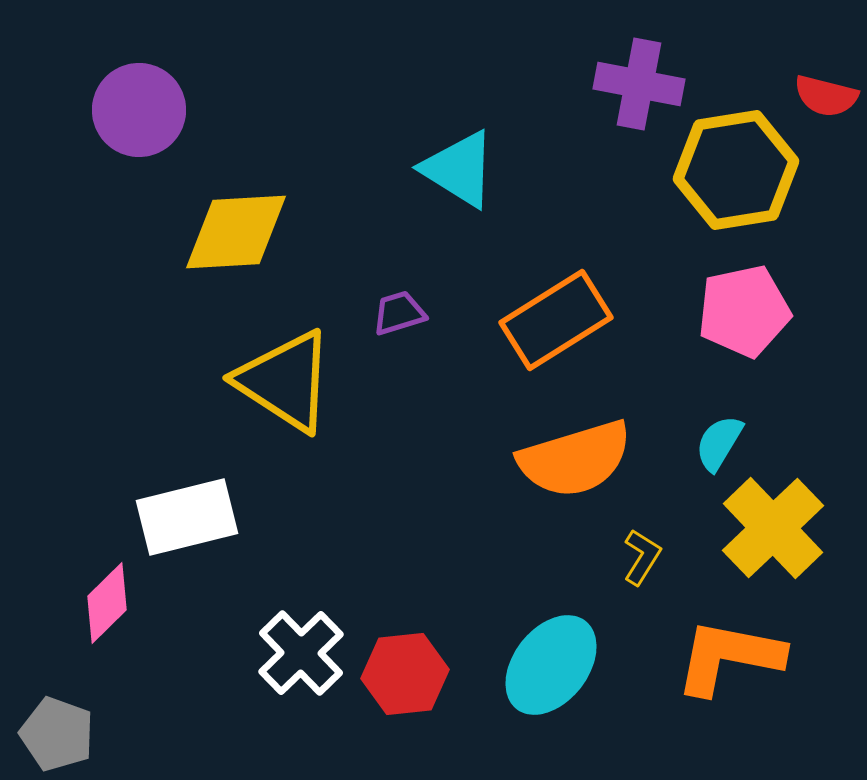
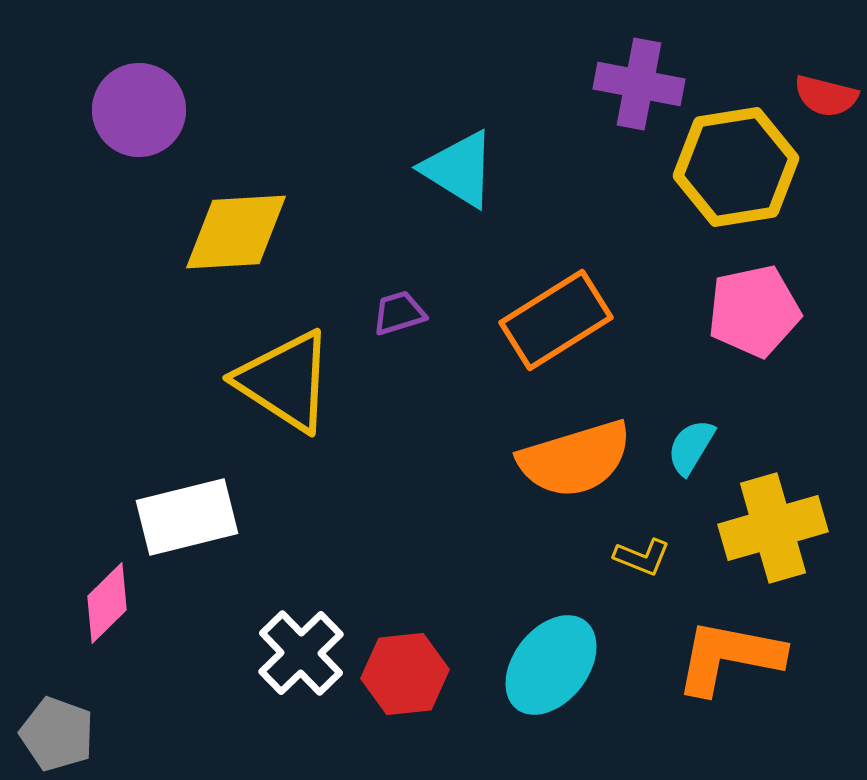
yellow hexagon: moved 3 px up
pink pentagon: moved 10 px right
cyan semicircle: moved 28 px left, 4 px down
yellow cross: rotated 28 degrees clockwise
yellow L-shape: rotated 80 degrees clockwise
